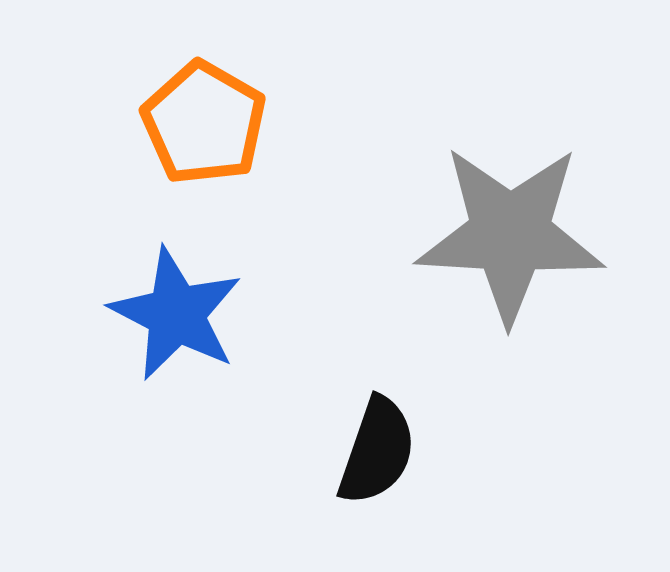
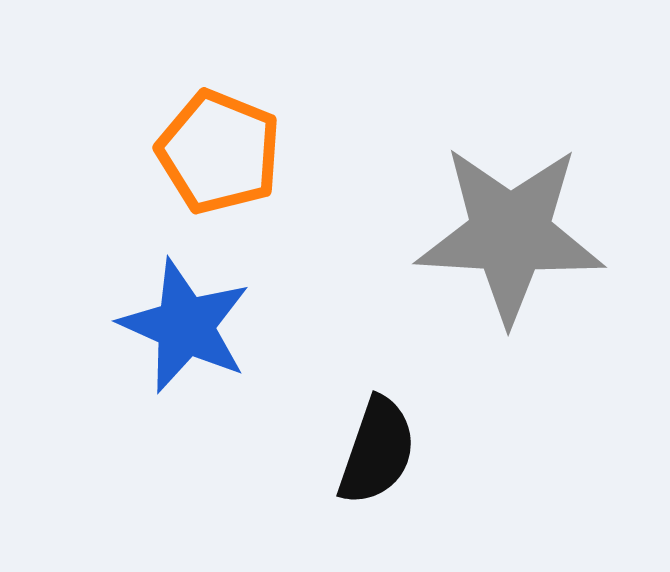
orange pentagon: moved 15 px right, 29 px down; rotated 8 degrees counterclockwise
blue star: moved 9 px right, 12 px down; rotated 3 degrees counterclockwise
